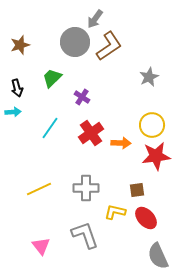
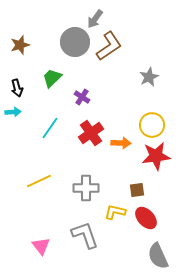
yellow line: moved 8 px up
